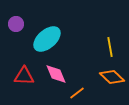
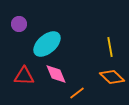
purple circle: moved 3 px right
cyan ellipse: moved 5 px down
